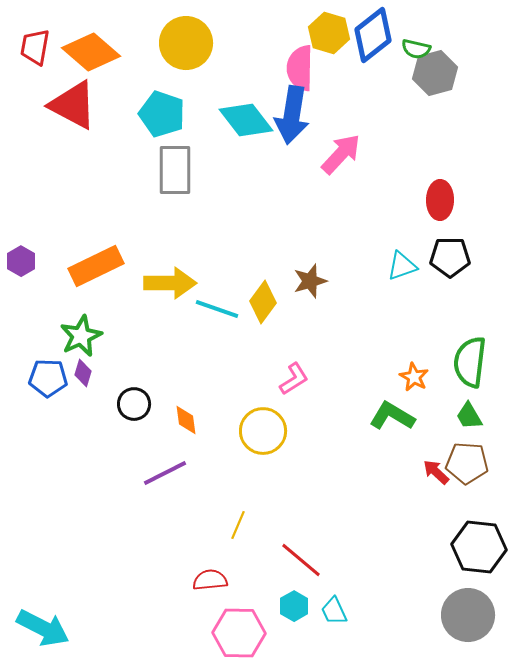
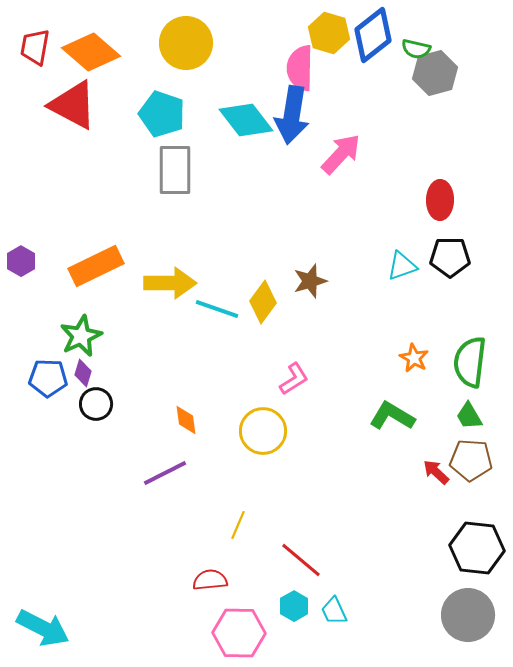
orange star at (414, 377): moved 19 px up
black circle at (134, 404): moved 38 px left
brown pentagon at (467, 463): moved 4 px right, 3 px up
black hexagon at (479, 547): moved 2 px left, 1 px down
